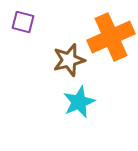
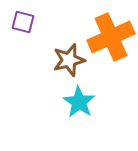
cyan star: rotated 16 degrees counterclockwise
